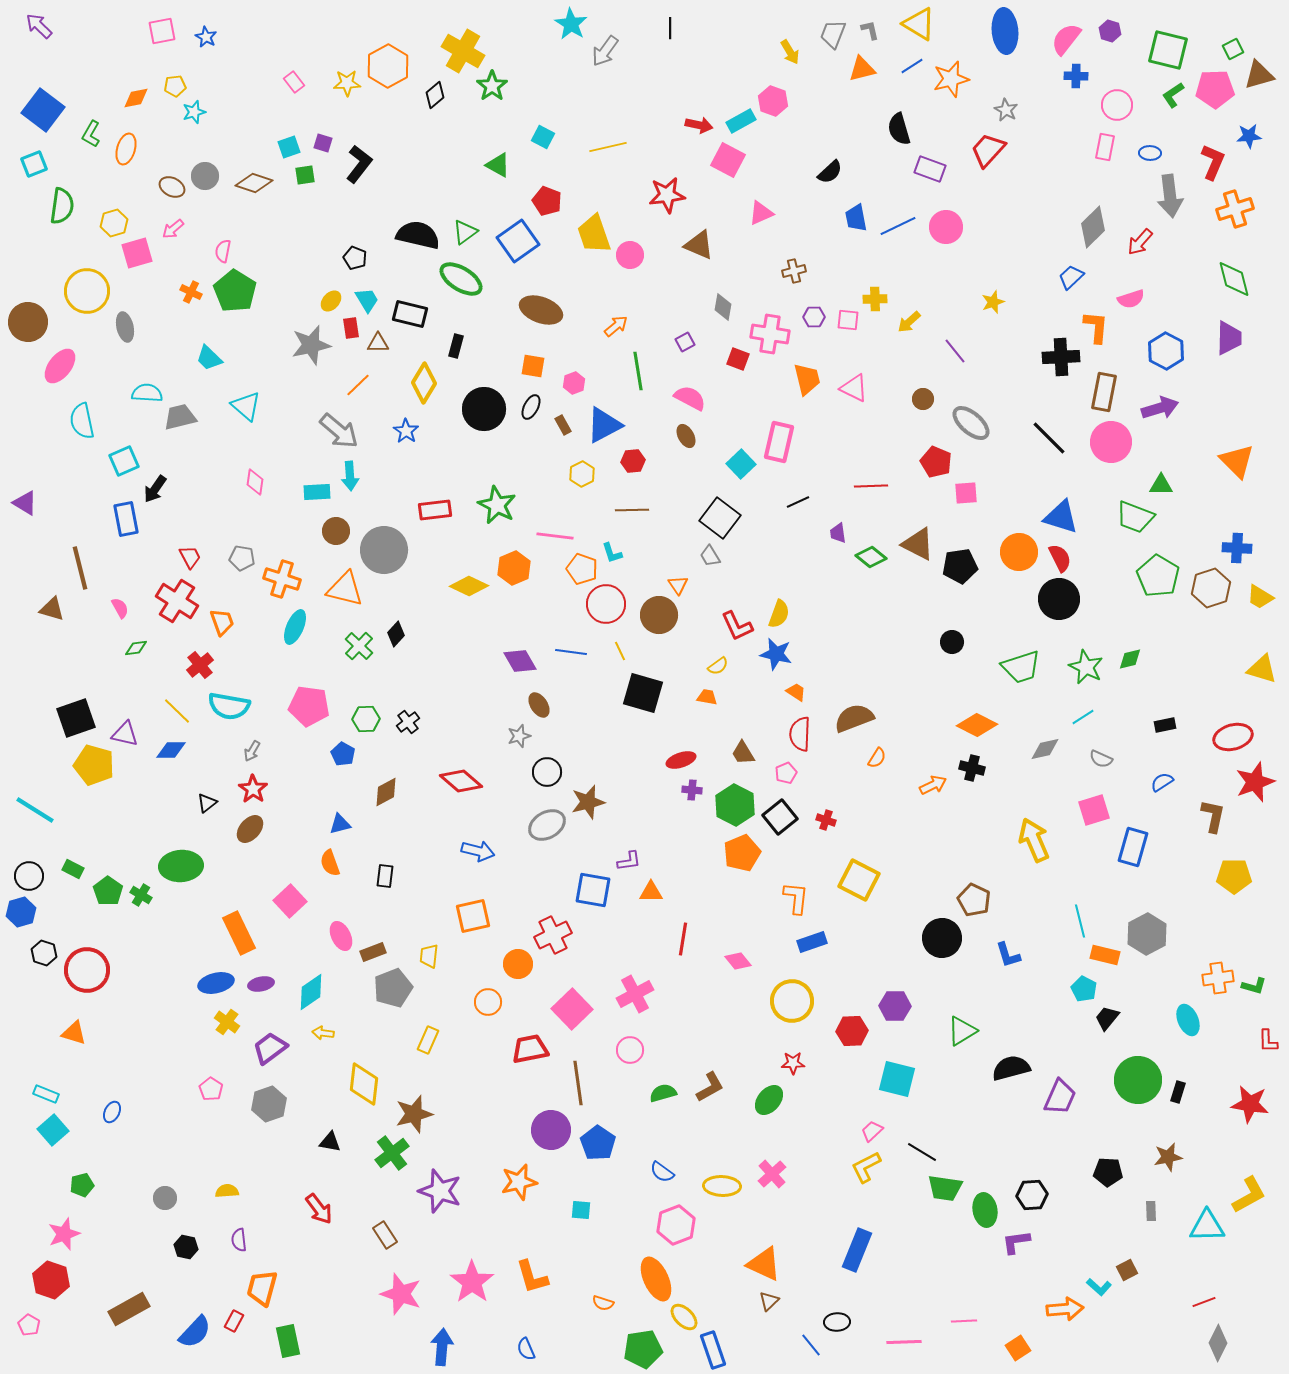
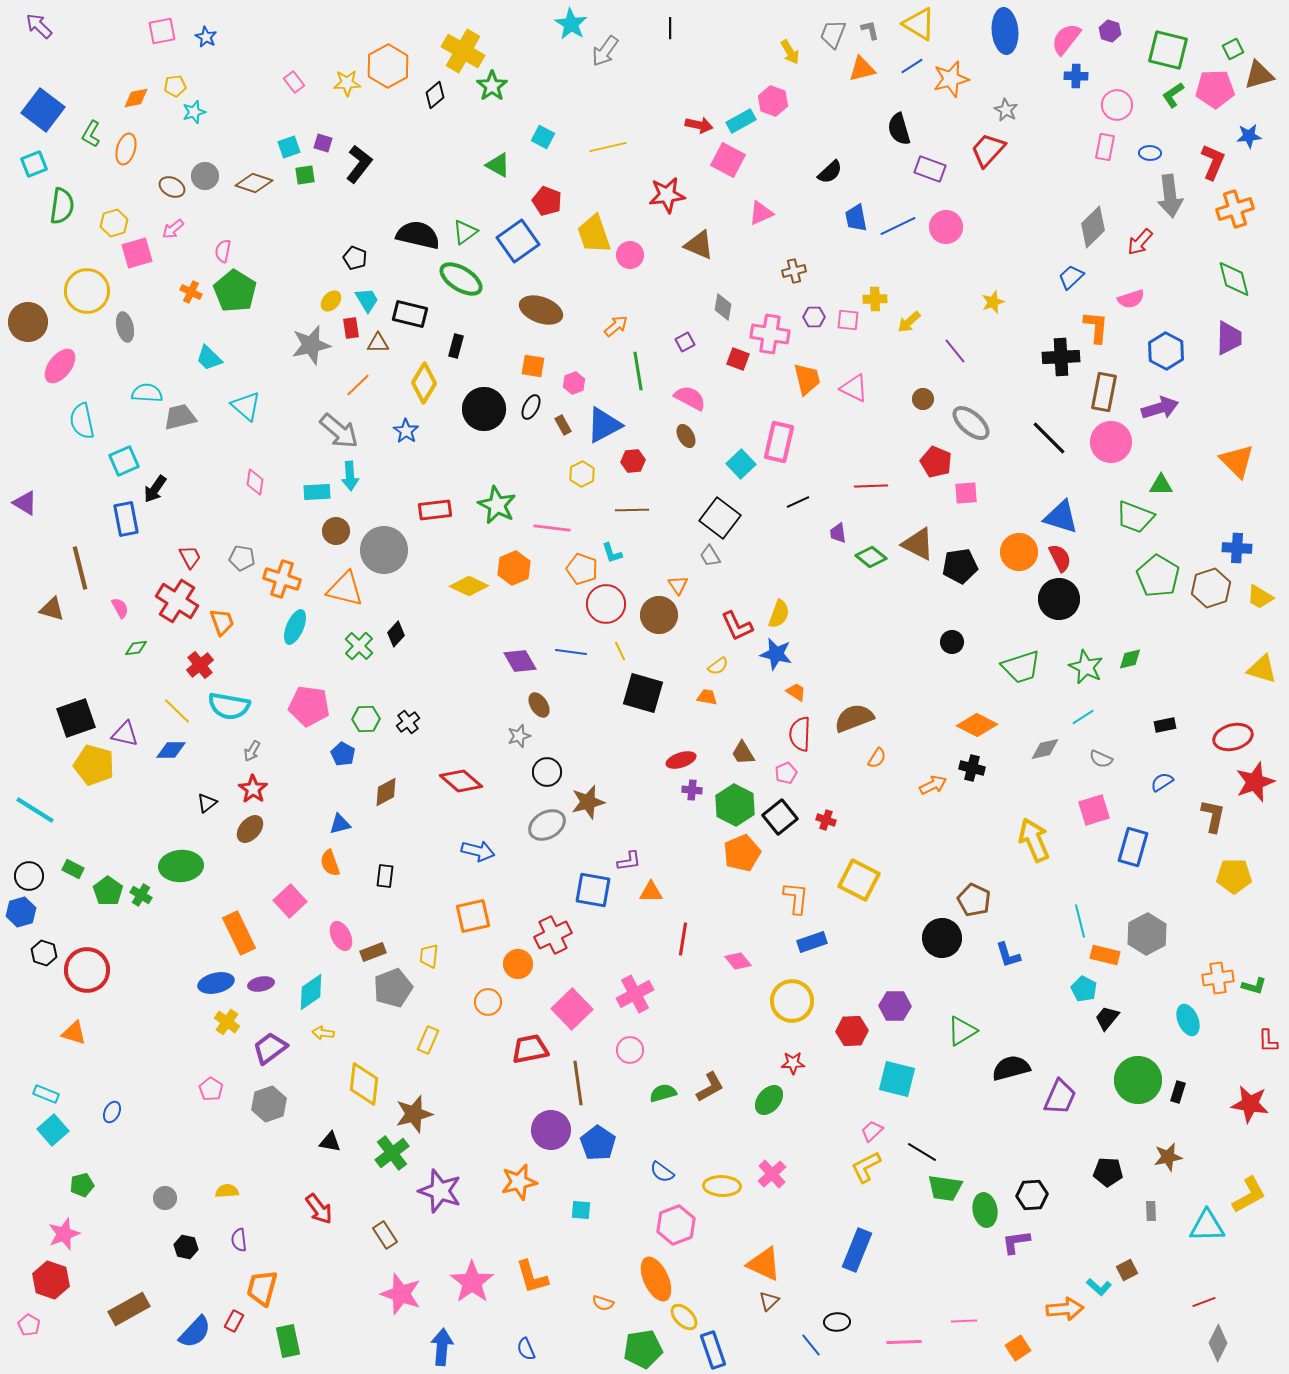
pink line at (555, 536): moved 3 px left, 8 px up
